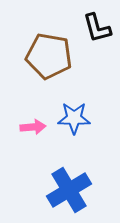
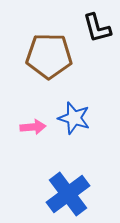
brown pentagon: rotated 9 degrees counterclockwise
blue star: rotated 16 degrees clockwise
blue cross: moved 1 px left, 4 px down; rotated 6 degrees counterclockwise
